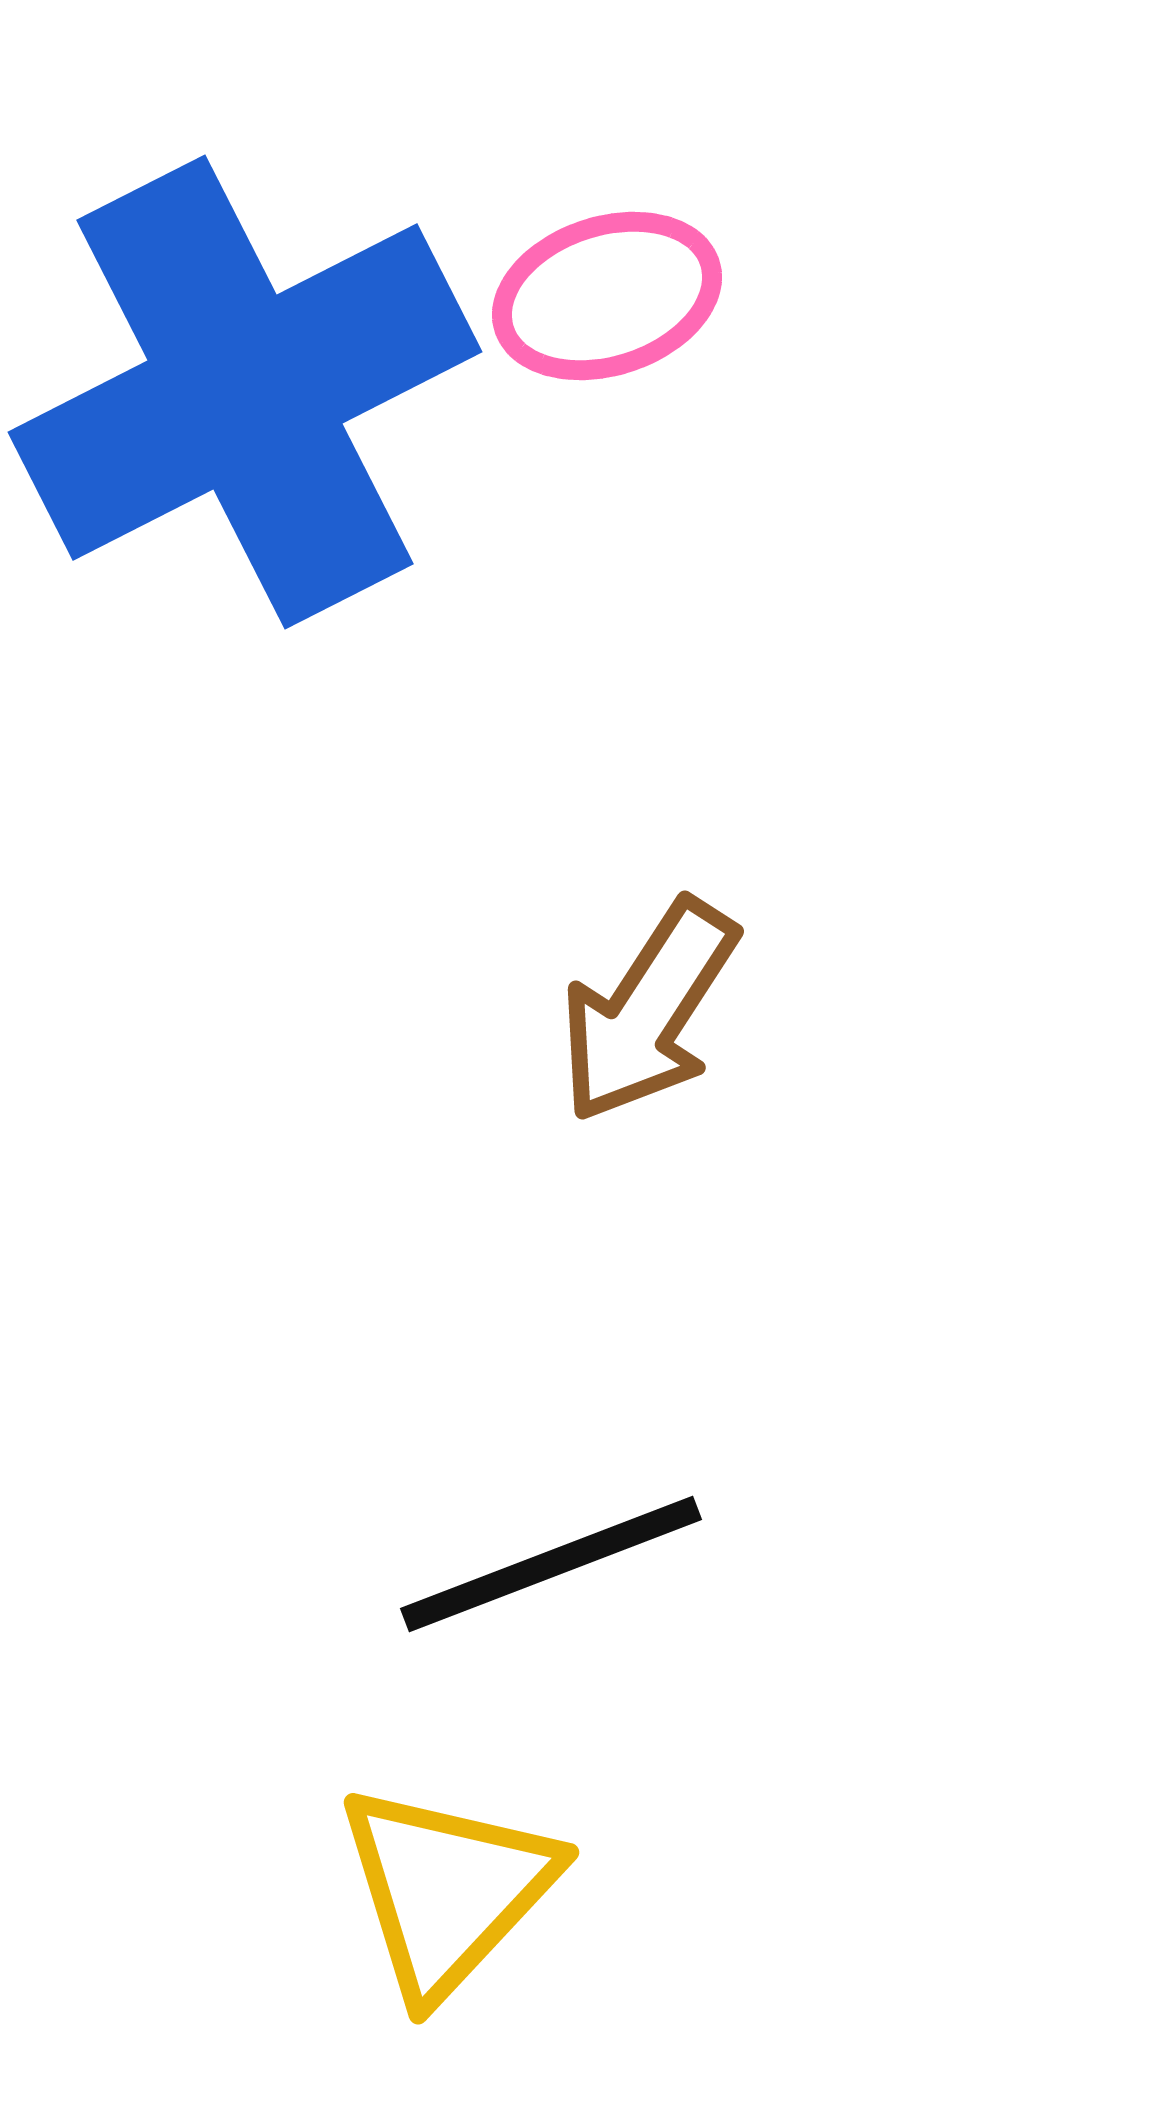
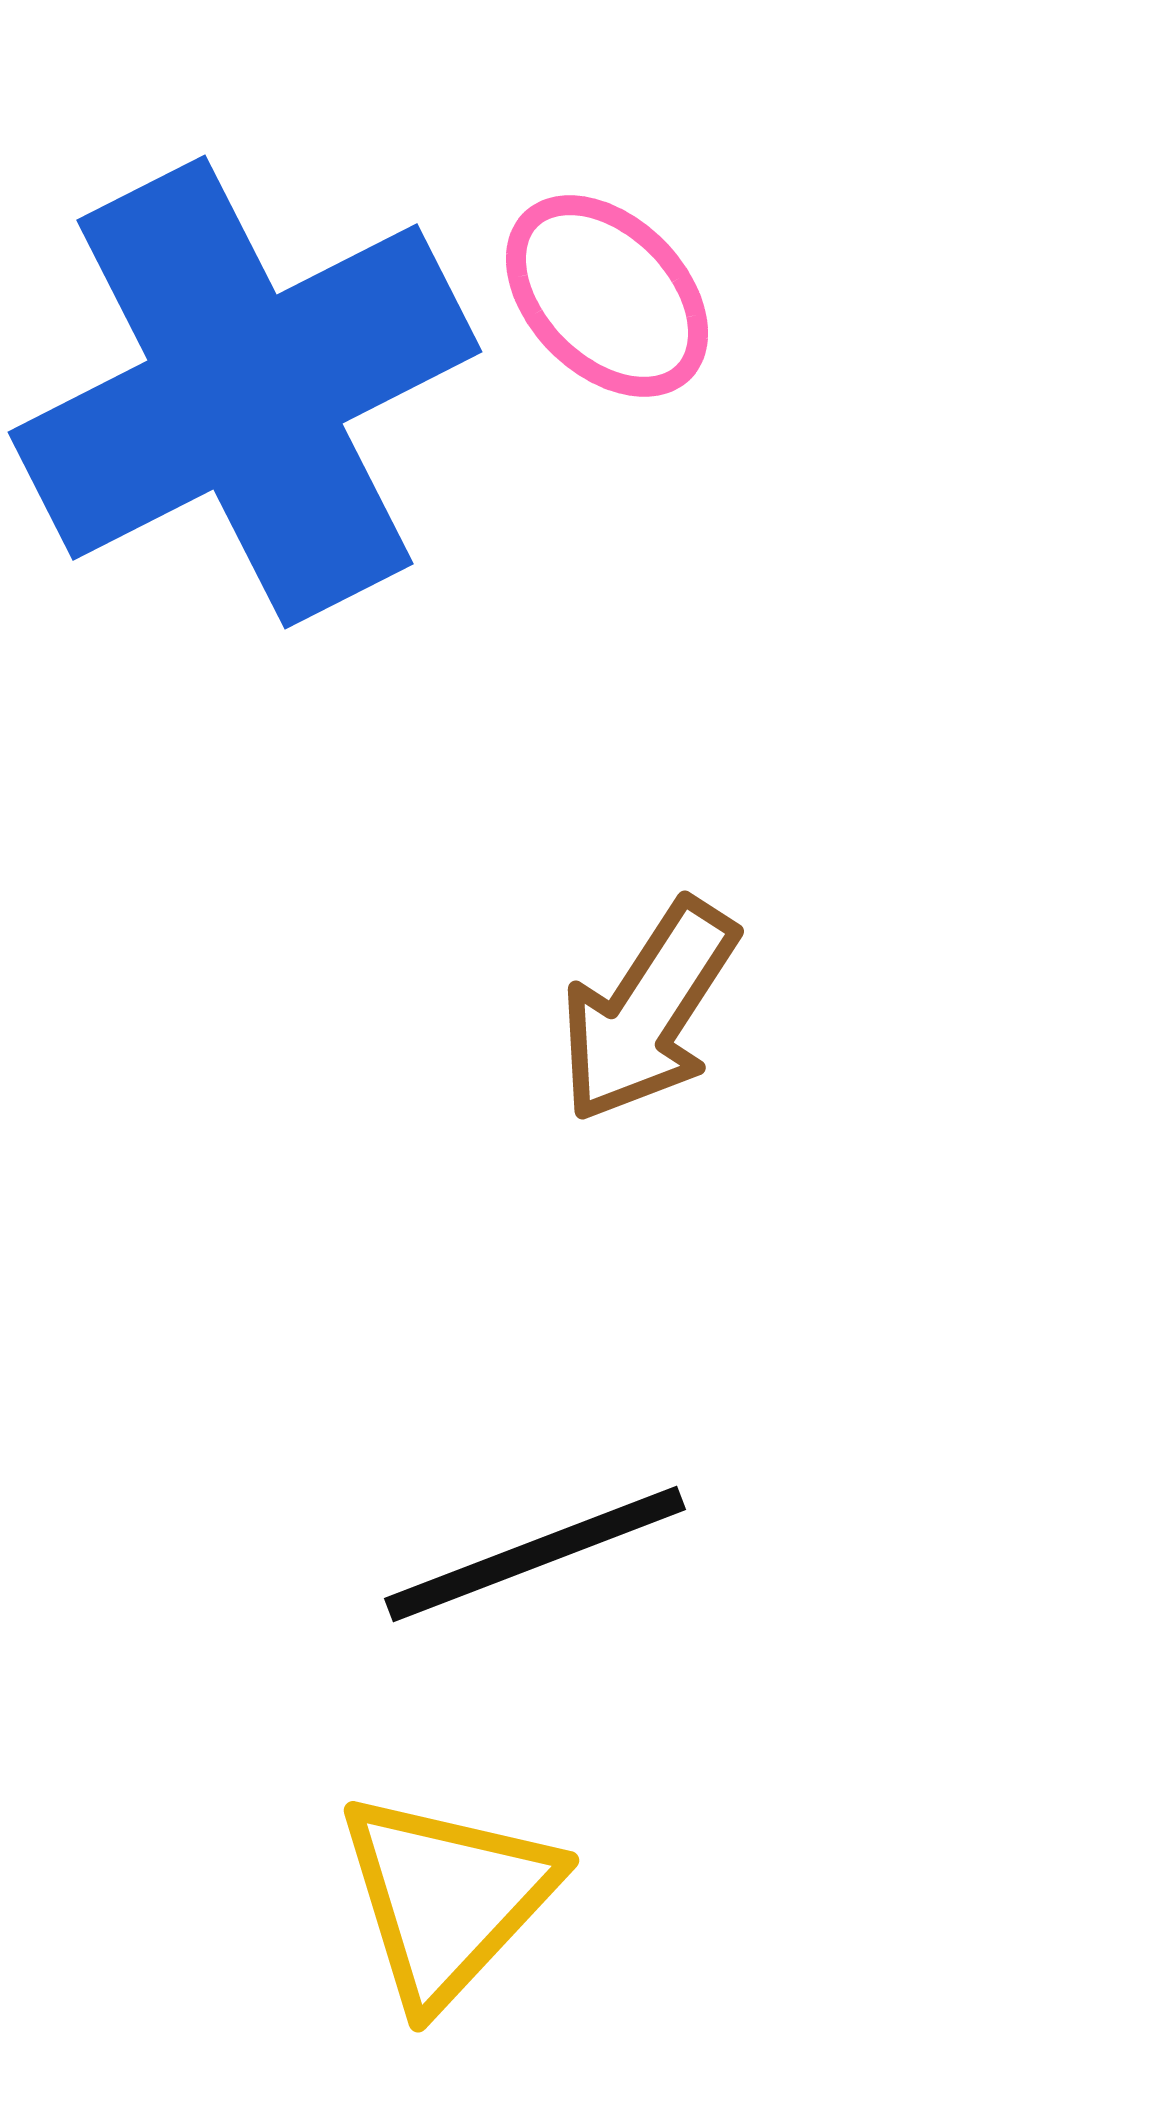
pink ellipse: rotated 63 degrees clockwise
black line: moved 16 px left, 10 px up
yellow triangle: moved 8 px down
